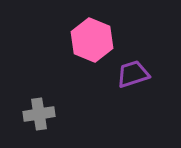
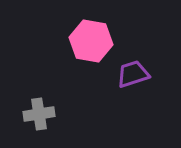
pink hexagon: moved 1 px left, 1 px down; rotated 12 degrees counterclockwise
